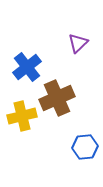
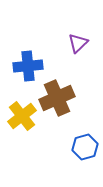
blue cross: moved 1 px right, 1 px up; rotated 32 degrees clockwise
yellow cross: rotated 24 degrees counterclockwise
blue hexagon: rotated 10 degrees counterclockwise
